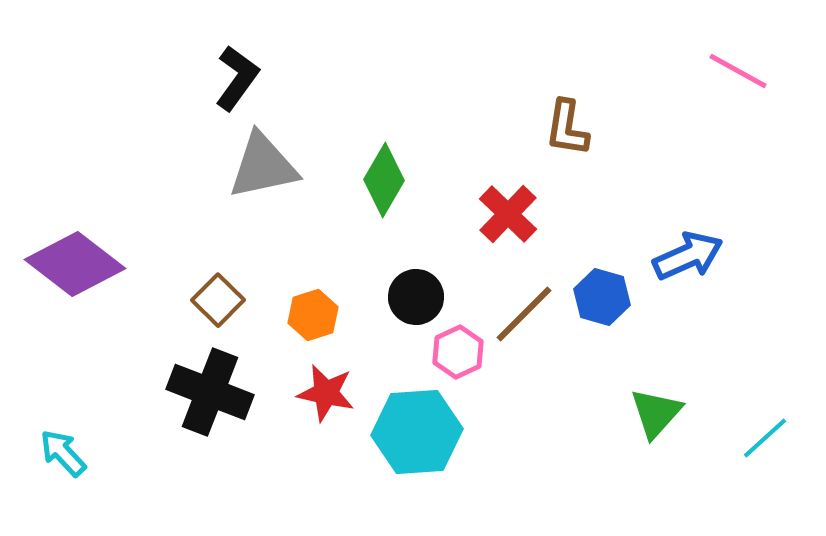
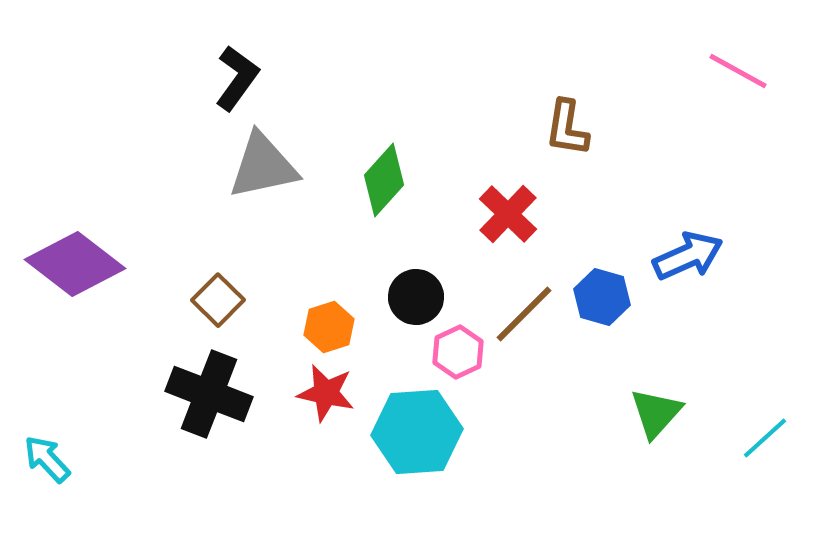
green diamond: rotated 12 degrees clockwise
orange hexagon: moved 16 px right, 12 px down
black cross: moved 1 px left, 2 px down
cyan arrow: moved 16 px left, 6 px down
